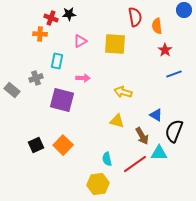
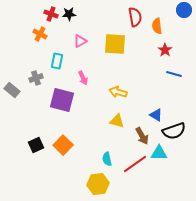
red cross: moved 4 px up
orange cross: rotated 24 degrees clockwise
blue line: rotated 35 degrees clockwise
pink arrow: rotated 64 degrees clockwise
yellow arrow: moved 5 px left
black semicircle: rotated 130 degrees counterclockwise
